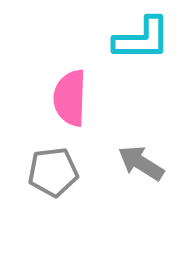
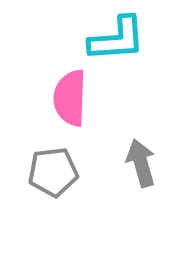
cyan L-shape: moved 25 px left; rotated 4 degrees counterclockwise
gray arrow: rotated 42 degrees clockwise
